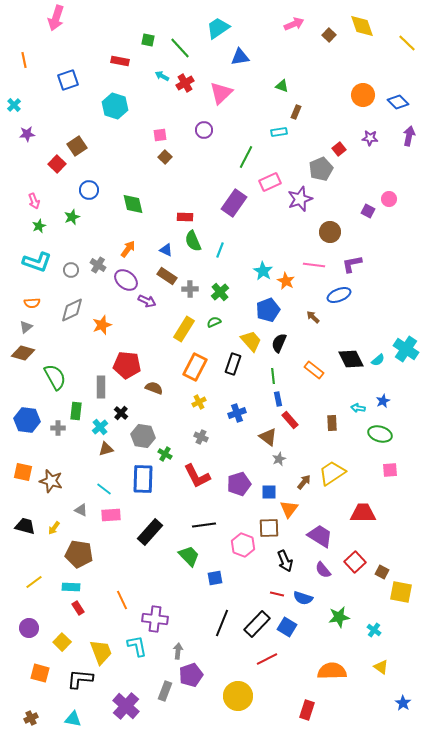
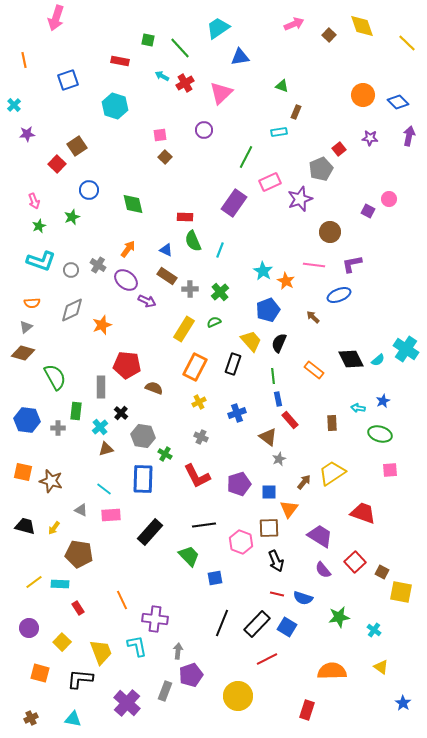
cyan L-shape at (37, 262): moved 4 px right, 1 px up
red trapezoid at (363, 513): rotated 20 degrees clockwise
pink hexagon at (243, 545): moved 2 px left, 3 px up
black arrow at (285, 561): moved 9 px left
cyan rectangle at (71, 587): moved 11 px left, 3 px up
purple cross at (126, 706): moved 1 px right, 3 px up
